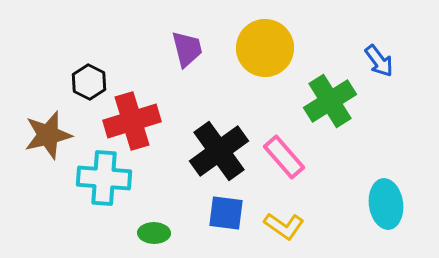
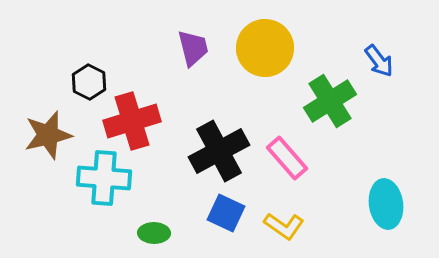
purple trapezoid: moved 6 px right, 1 px up
black cross: rotated 8 degrees clockwise
pink rectangle: moved 3 px right, 1 px down
blue square: rotated 18 degrees clockwise
